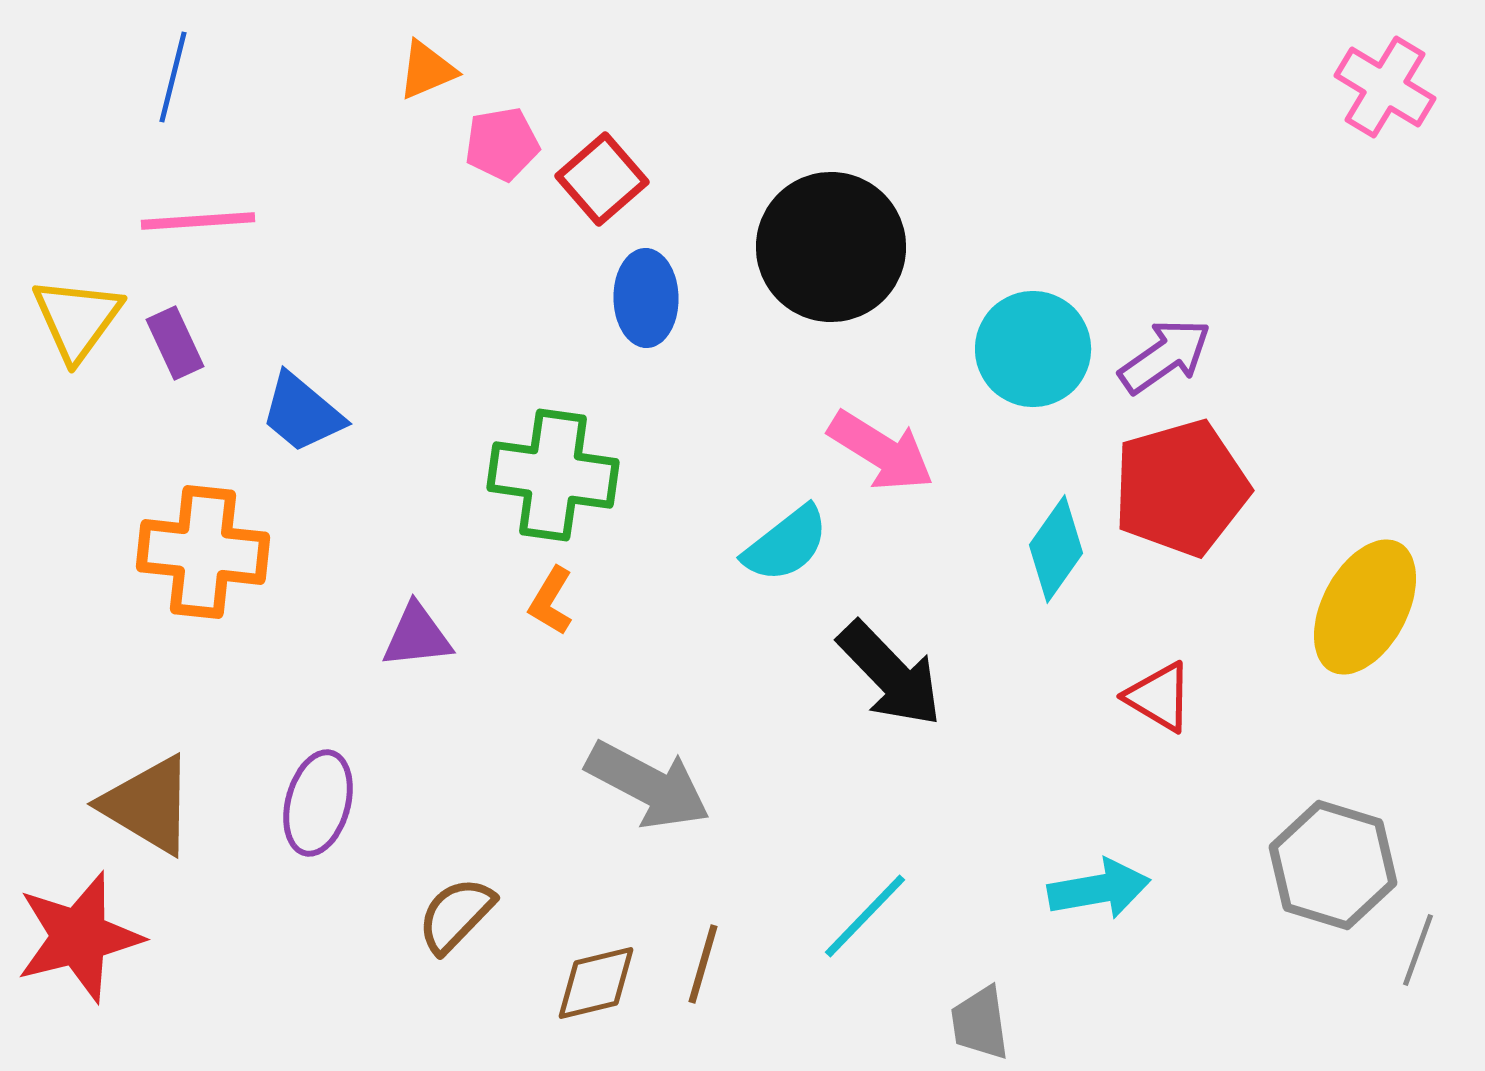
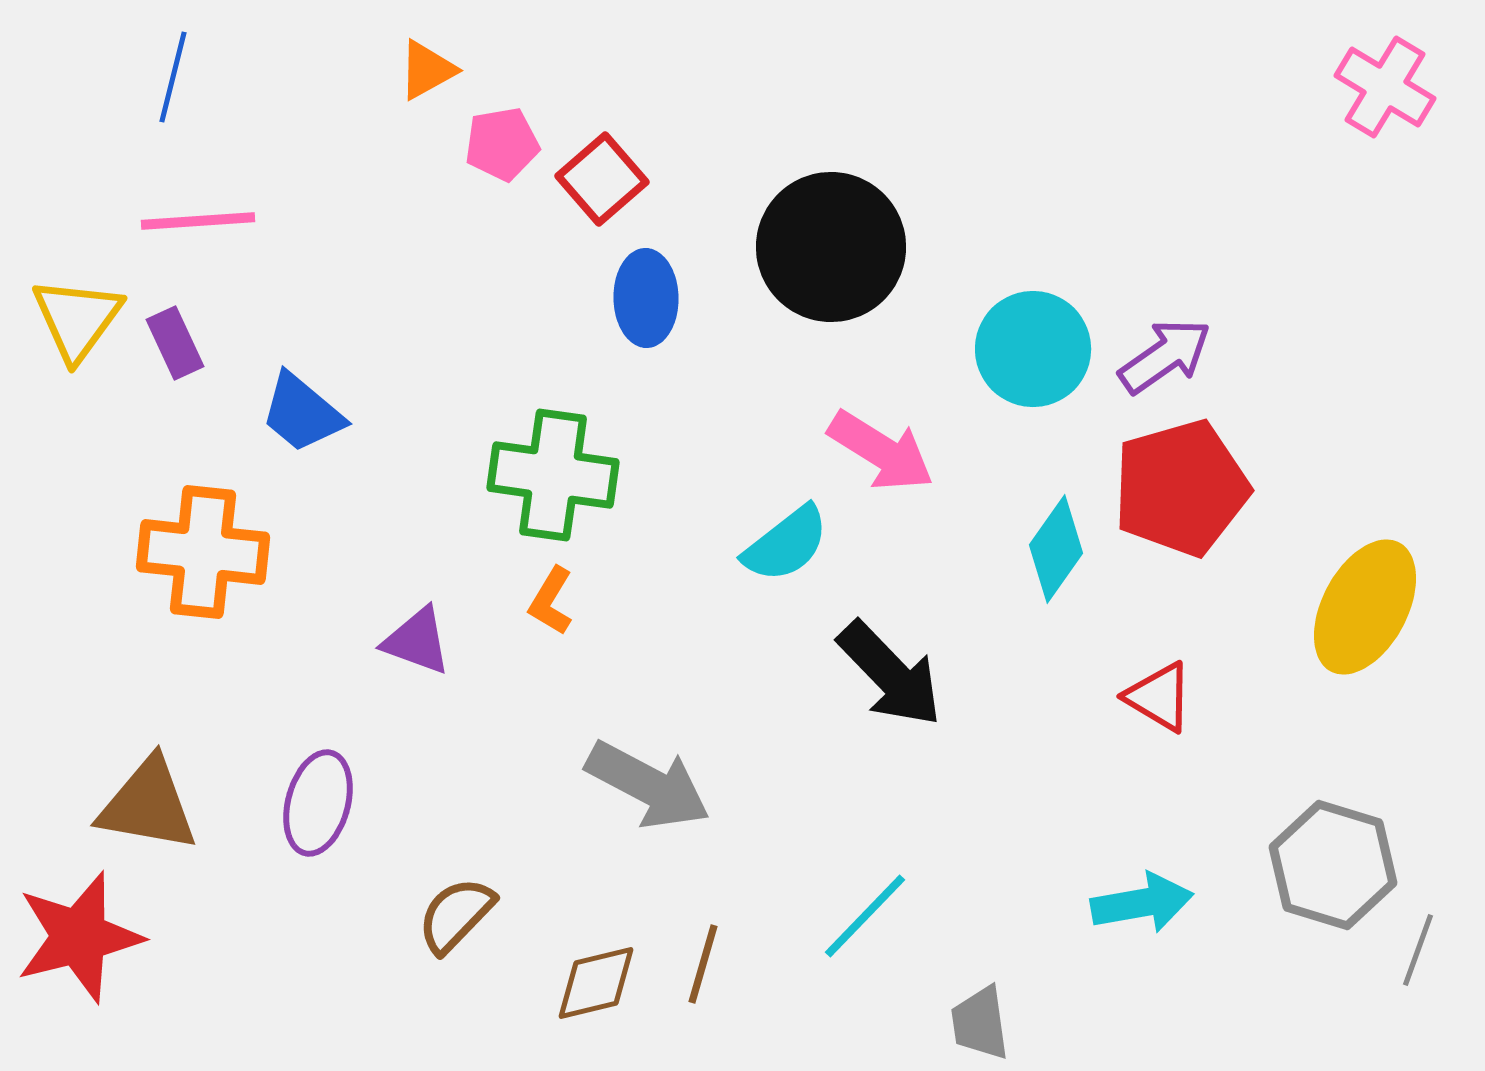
orange triangle: rotated 6 degrees counterclockwise
purple triangle: moved 5 px down; rotated 26 degrees clockwise
brown triangle: rotated 21 degrees counterclockwise
cyan arrow: moved 43 px right, 14 px down
